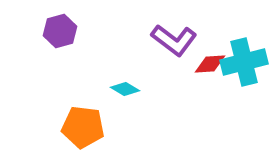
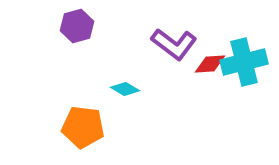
purple hexagon: moved 17 px right, 5 px up
purple L-shape: moved 4 px down
